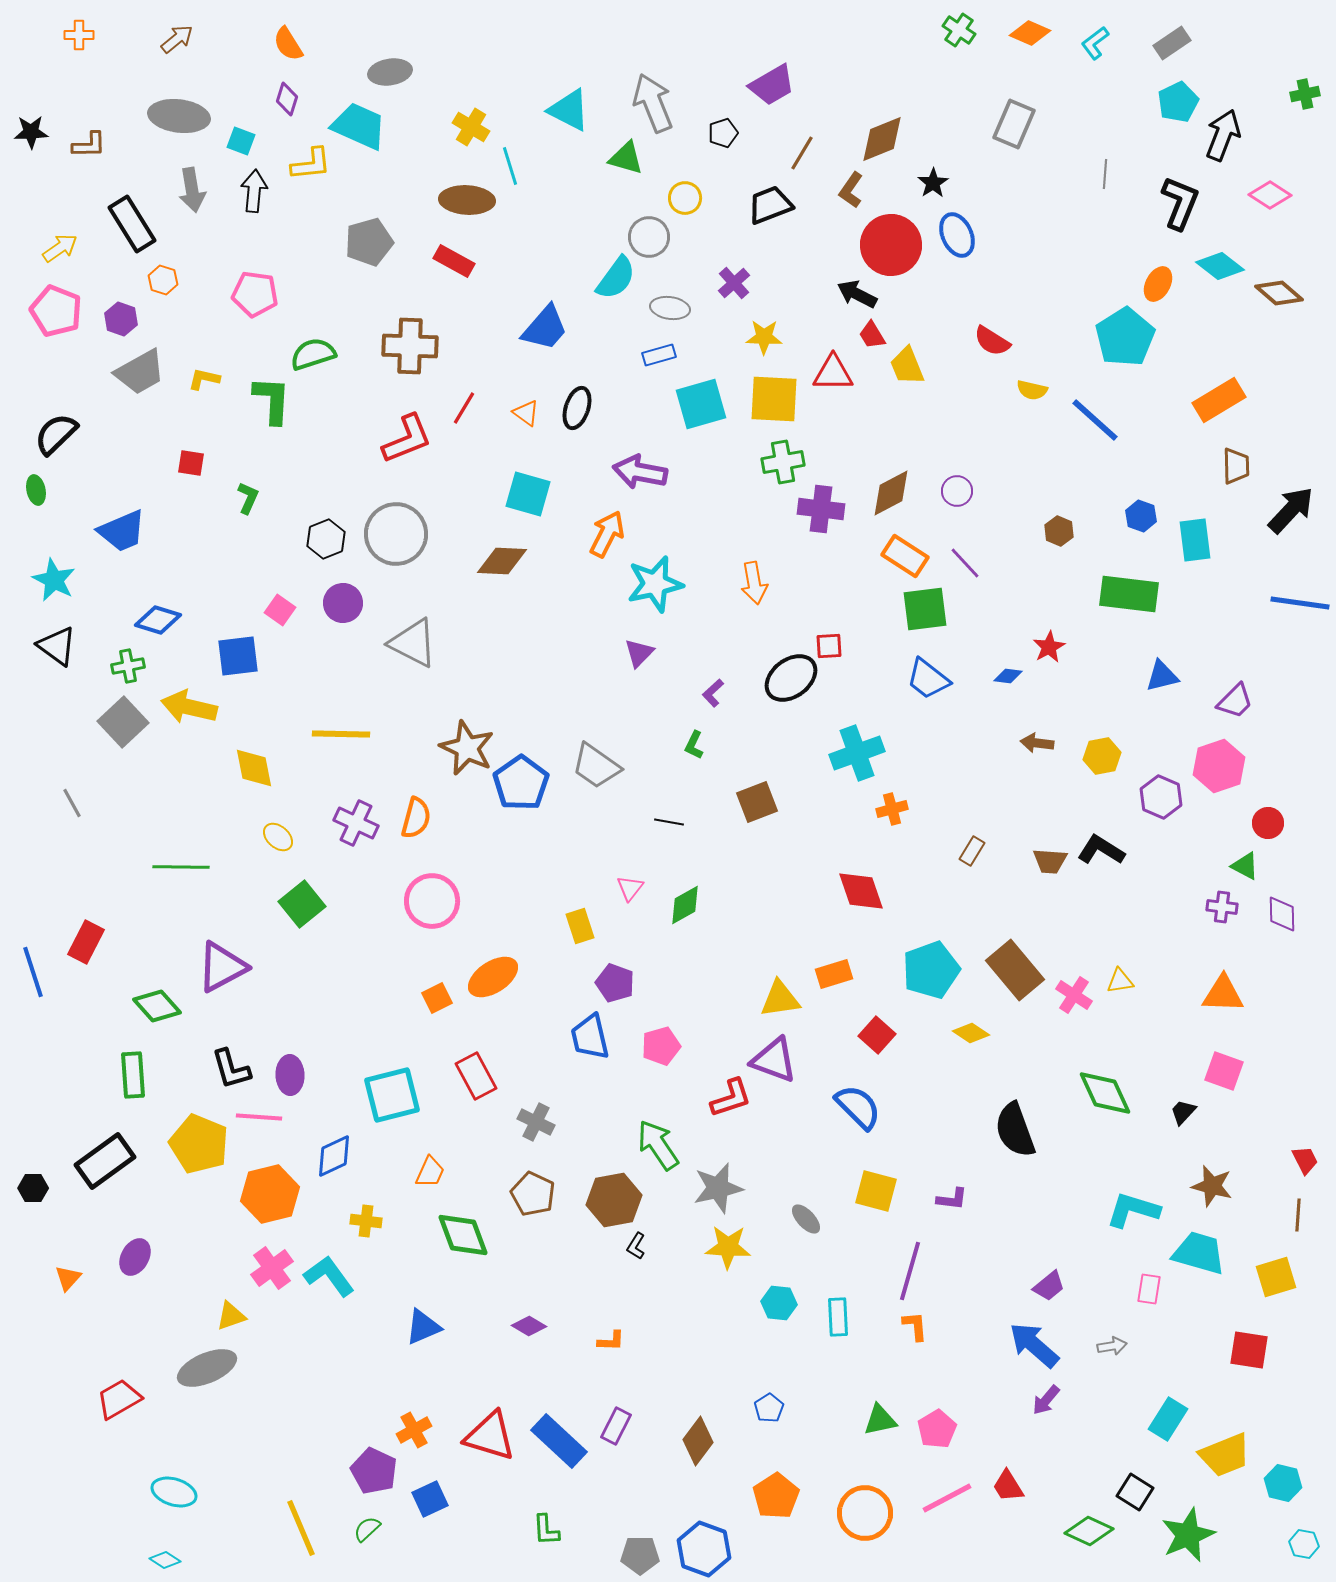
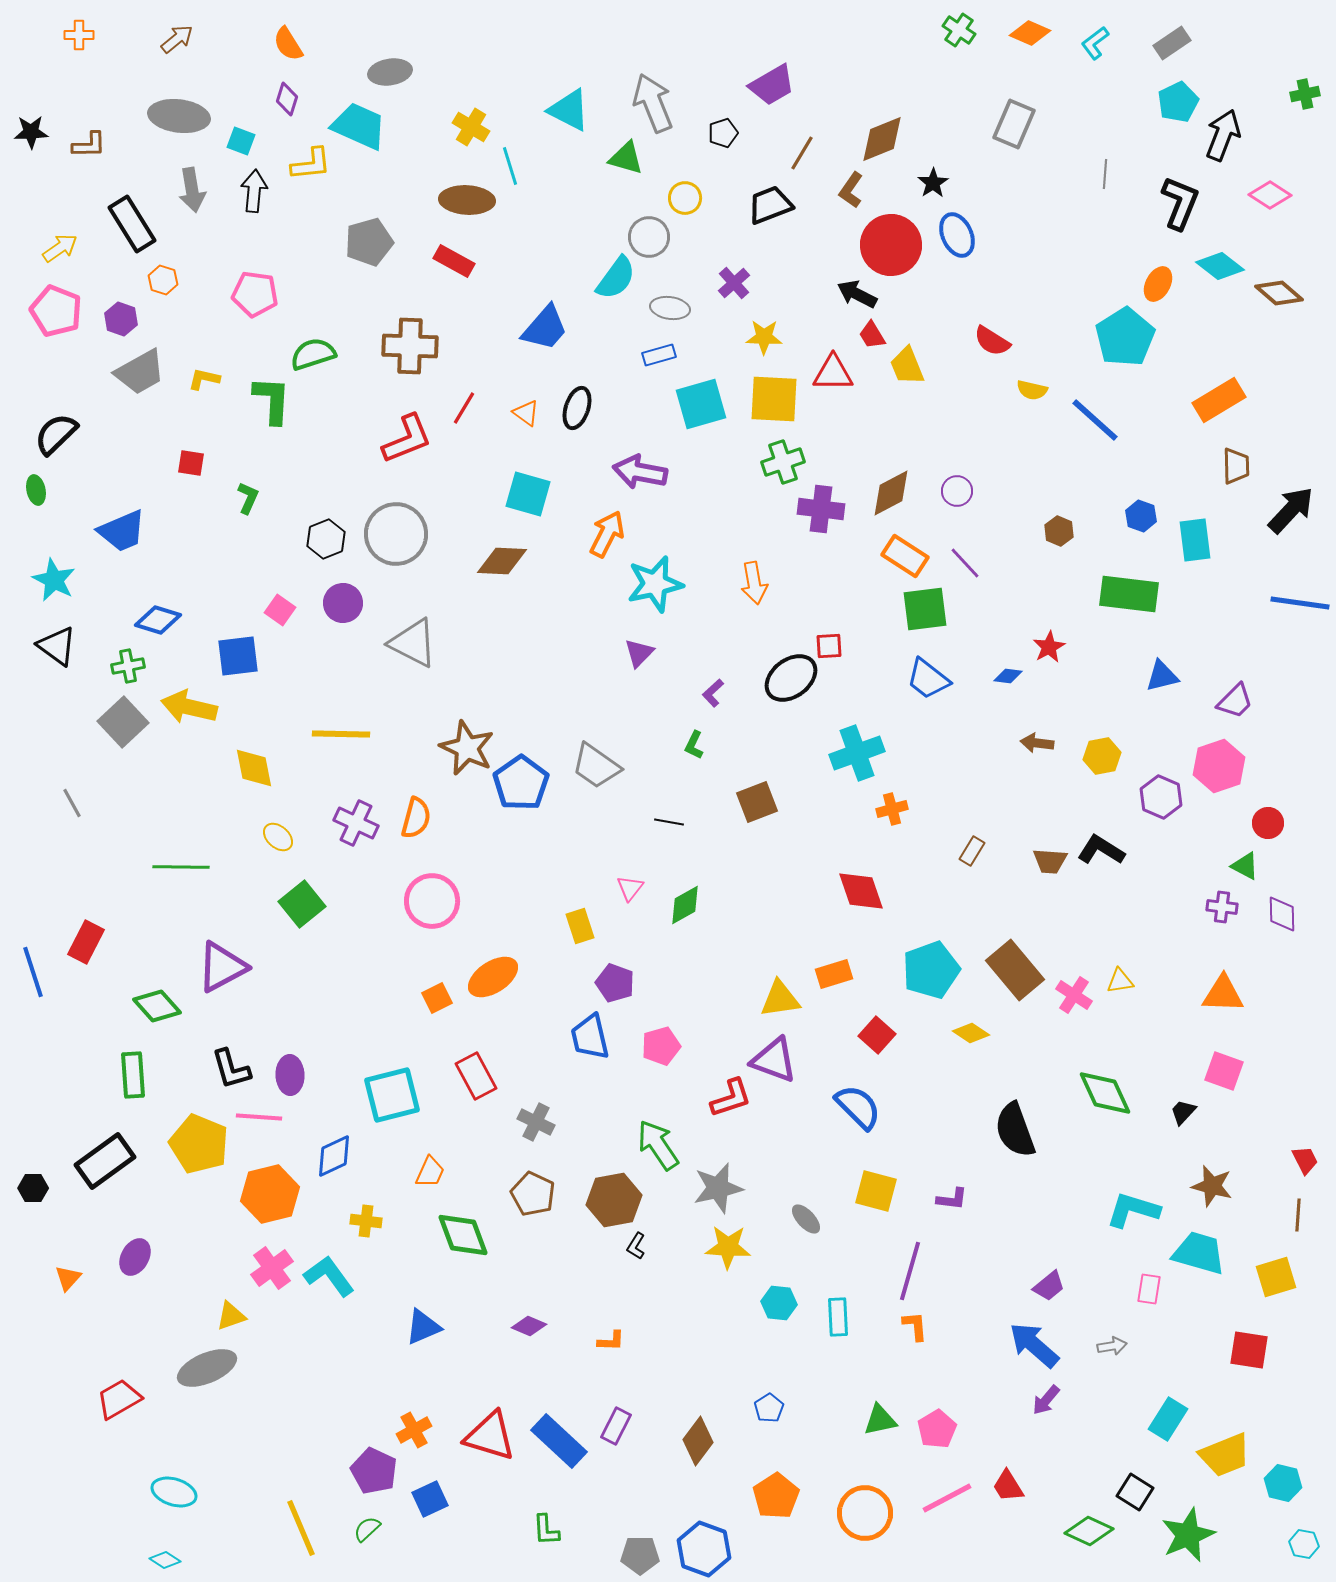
green cross at (783, 462): rotated 9 degrees counterclockwise
purple diamond at (529, 1326): rotated 8 degrees counterclockwise
